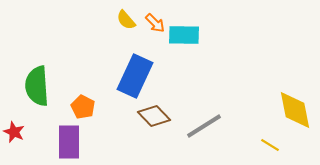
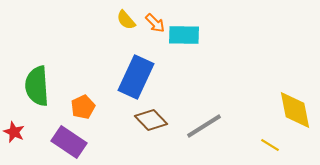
blue rectangle: moved 1 px right, 1 px down
orange pentagon: rotated 20 degrees clockwise
brown diamond: moved 3 px left, 4 px down
purple rectangle: rotated 56 degrees counterclockwise
